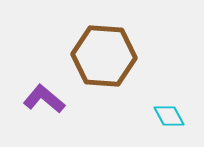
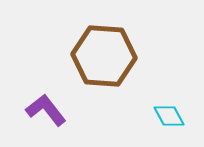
purple L-shape: moved 2 px right, 11 px down; rotated 12 degrees clockwise
